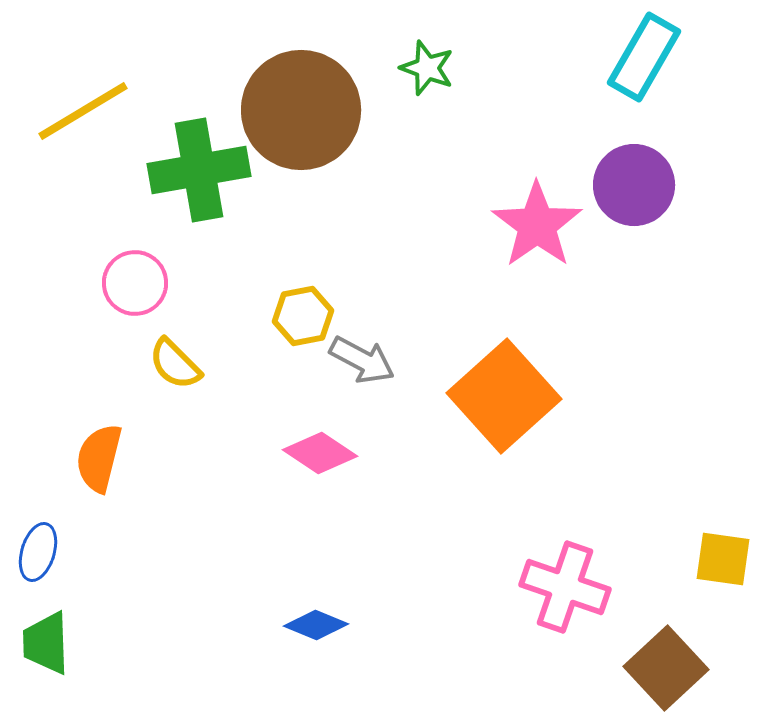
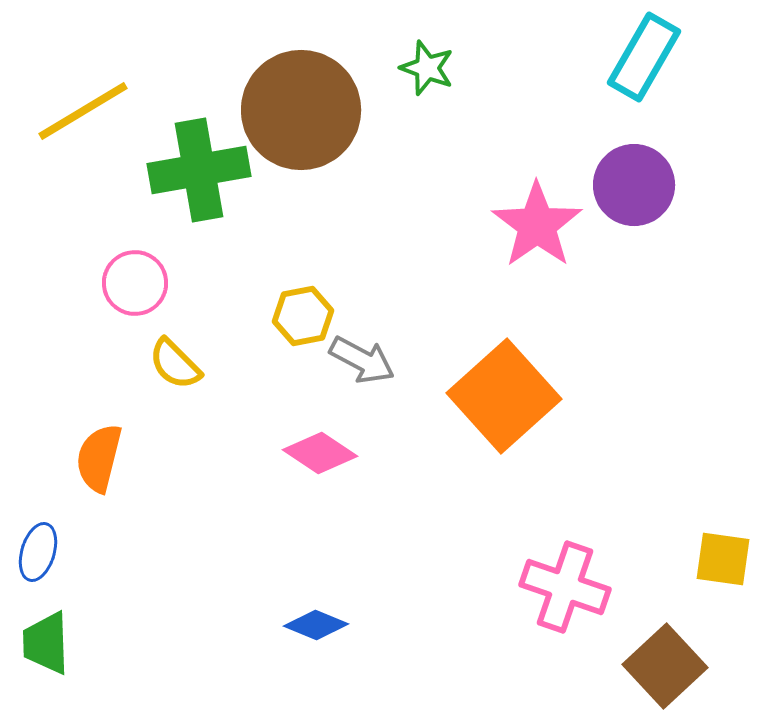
brown square: moved 1 px left, 2 px up
